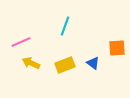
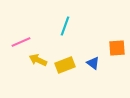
yellow arrow: moved 7 px right, 3 px up
